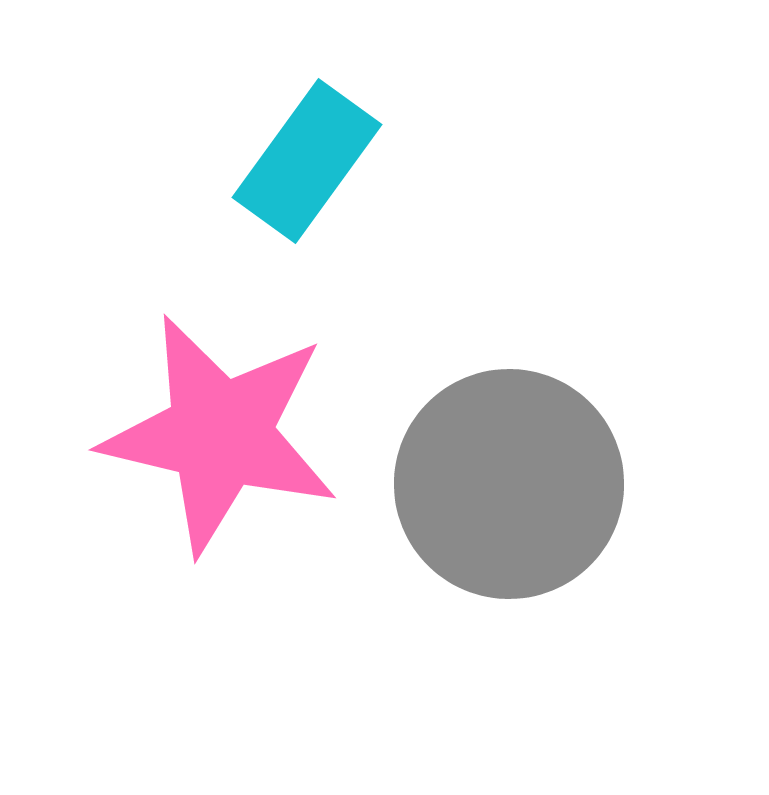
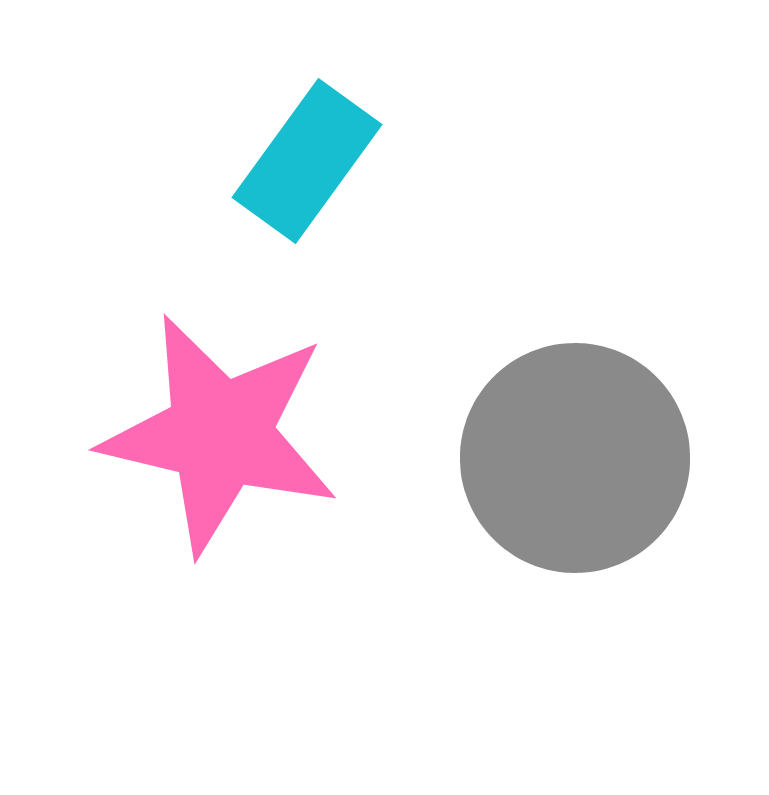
gray circle: moved 66 px right, 26 px up
